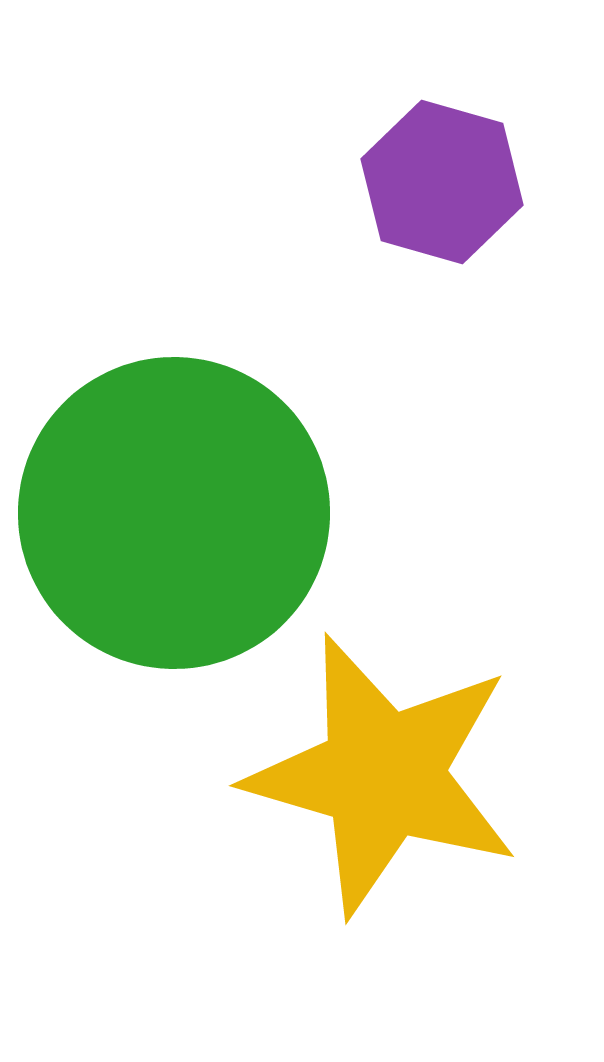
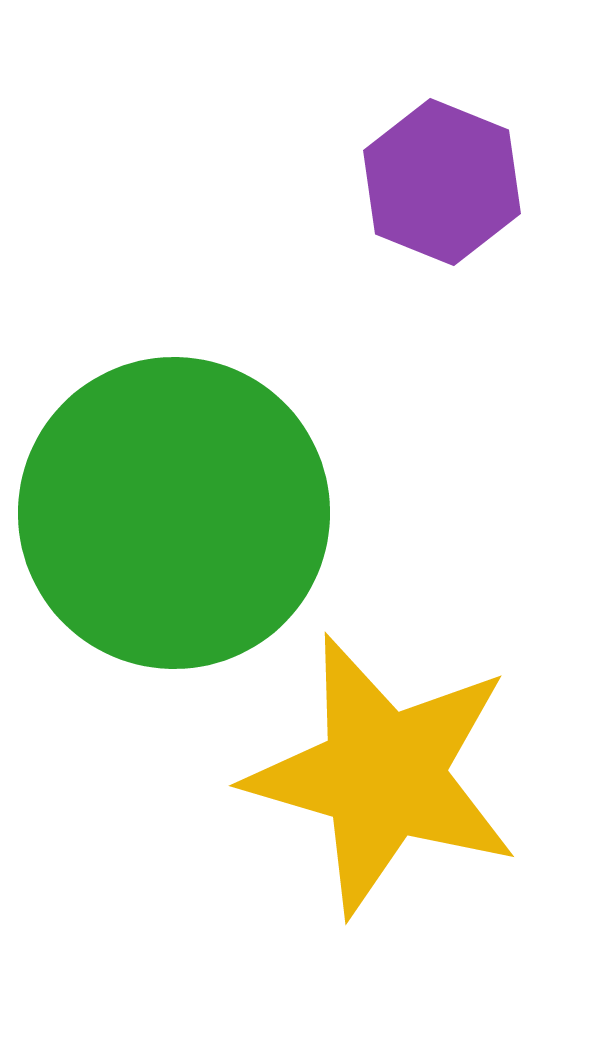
purple hexagon: rotated 6 degrees clockwise
